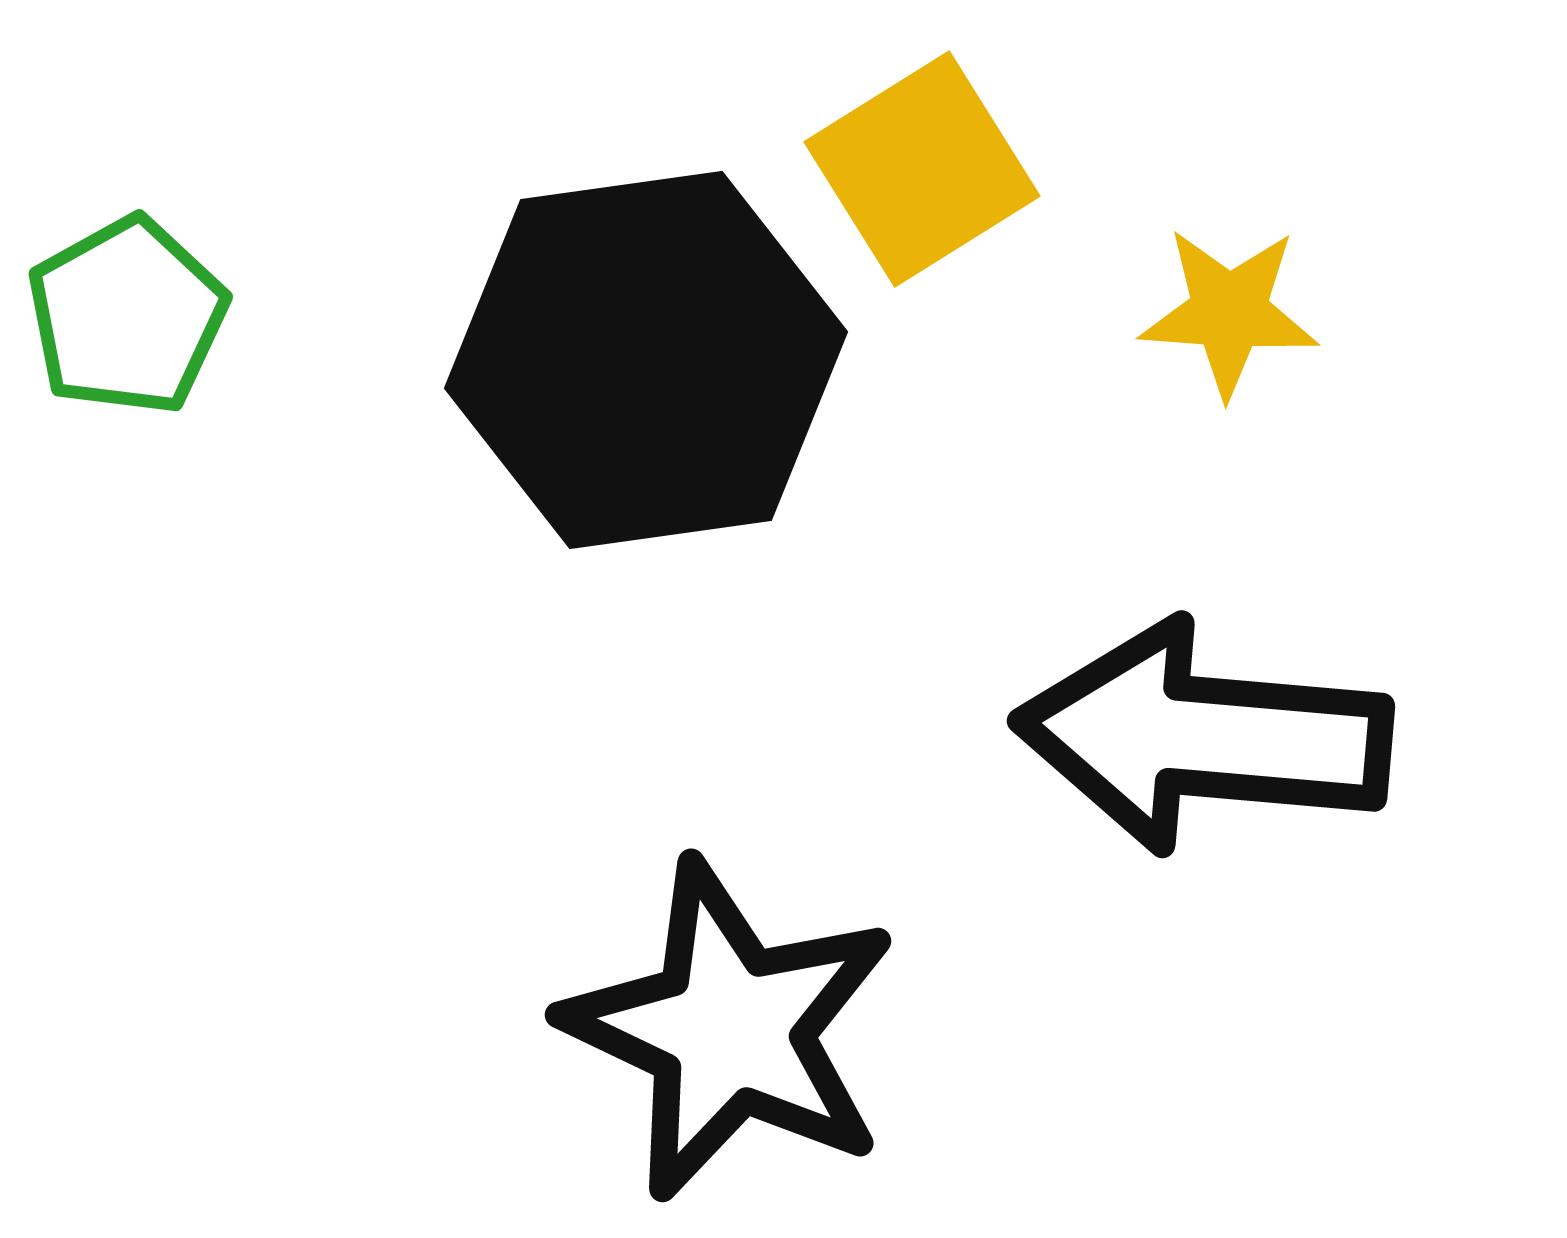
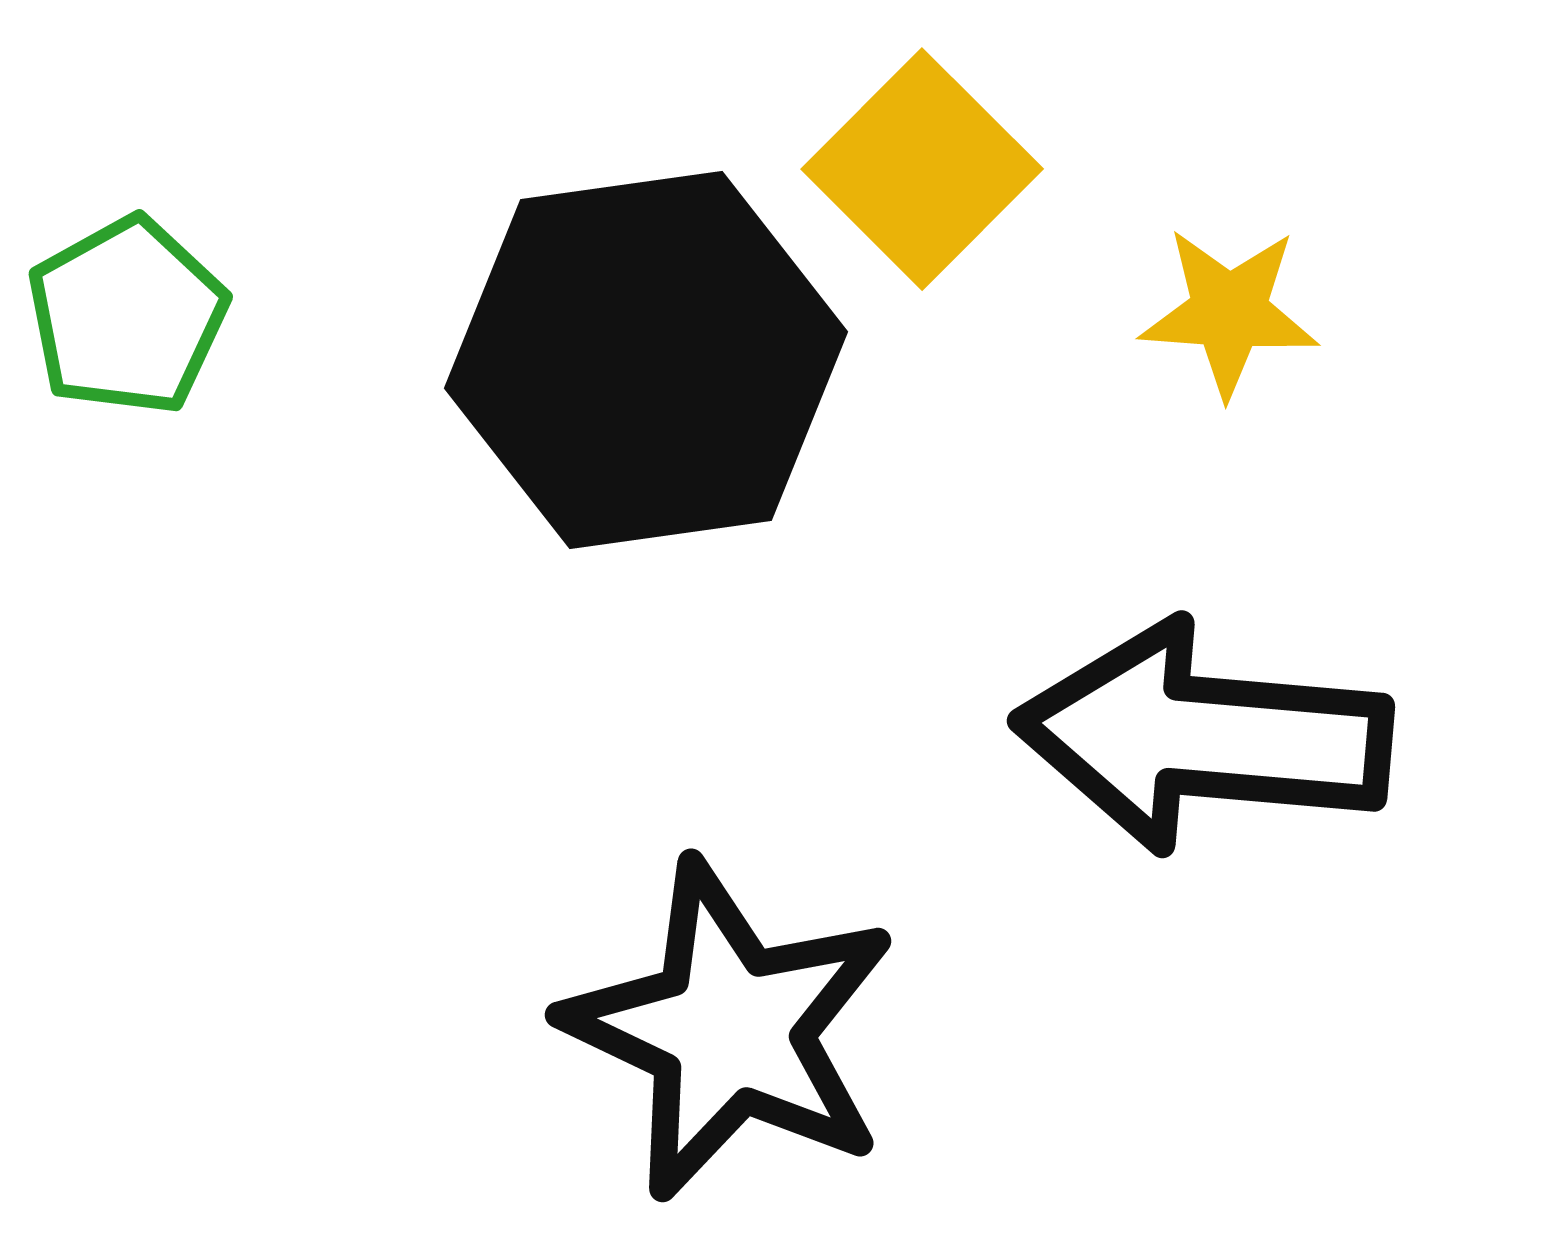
yellow square: rotated 13 degrees counterclockwise
